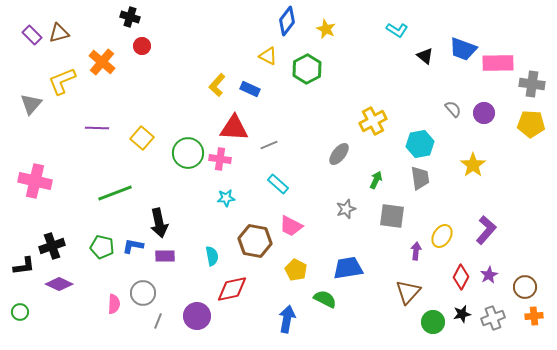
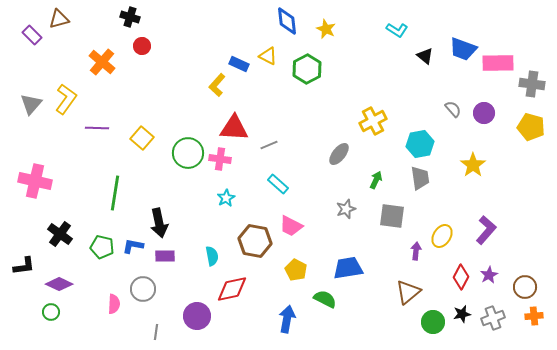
blue diamond at (287, 21): rotated 44 degrees counterclockwise
brown triangle at (59, 33): moved 14 px up
yellow L-shape at (62, 81): moved 4 px right, 18 px down; rotated 148 degrees clockwise
blue rectangle at (250, 89): moved 11 px left, 25 px up
yellow pentagon at (531, 124): moved 3 px down; rotated 12 degrees clockwise
green line at (115, 193): rotated 60 degrees counterclockwise
cyan star at (226, 198): rotated 24 degrees counterclockwise
black cross at (52, 246): moved 8 px right, 12 px up; rotated 35 degrees counterclockwise
brown triangle at (408, 292): rotated 8 degrees clockwise
gray circle at (143, 293): moved 4 px up
green circle at (20, 312): moved 31 px right
gray line at (158, 321): moved 2 px left, 11 px down; rotated 14 degrees counterclockwise
